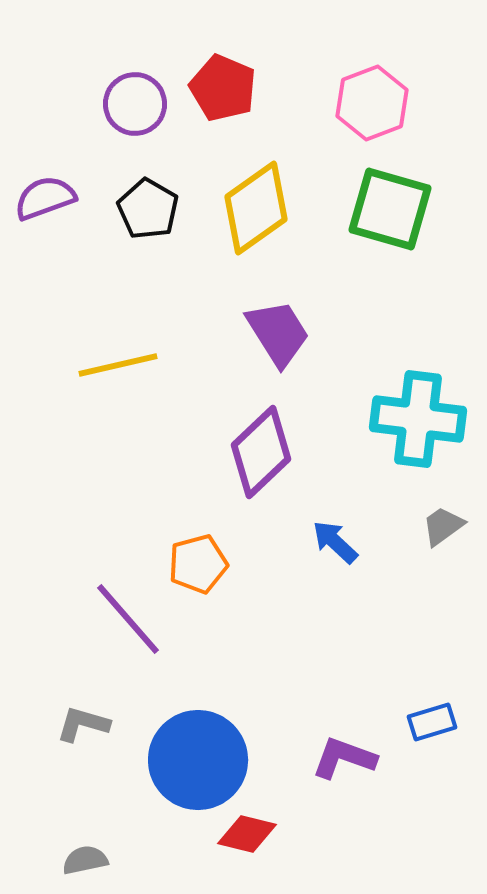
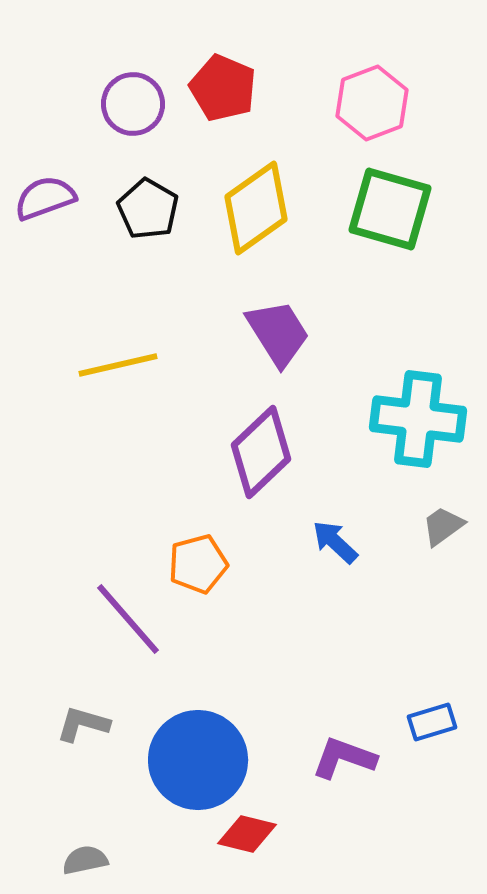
purple circle: moved 2 px left
